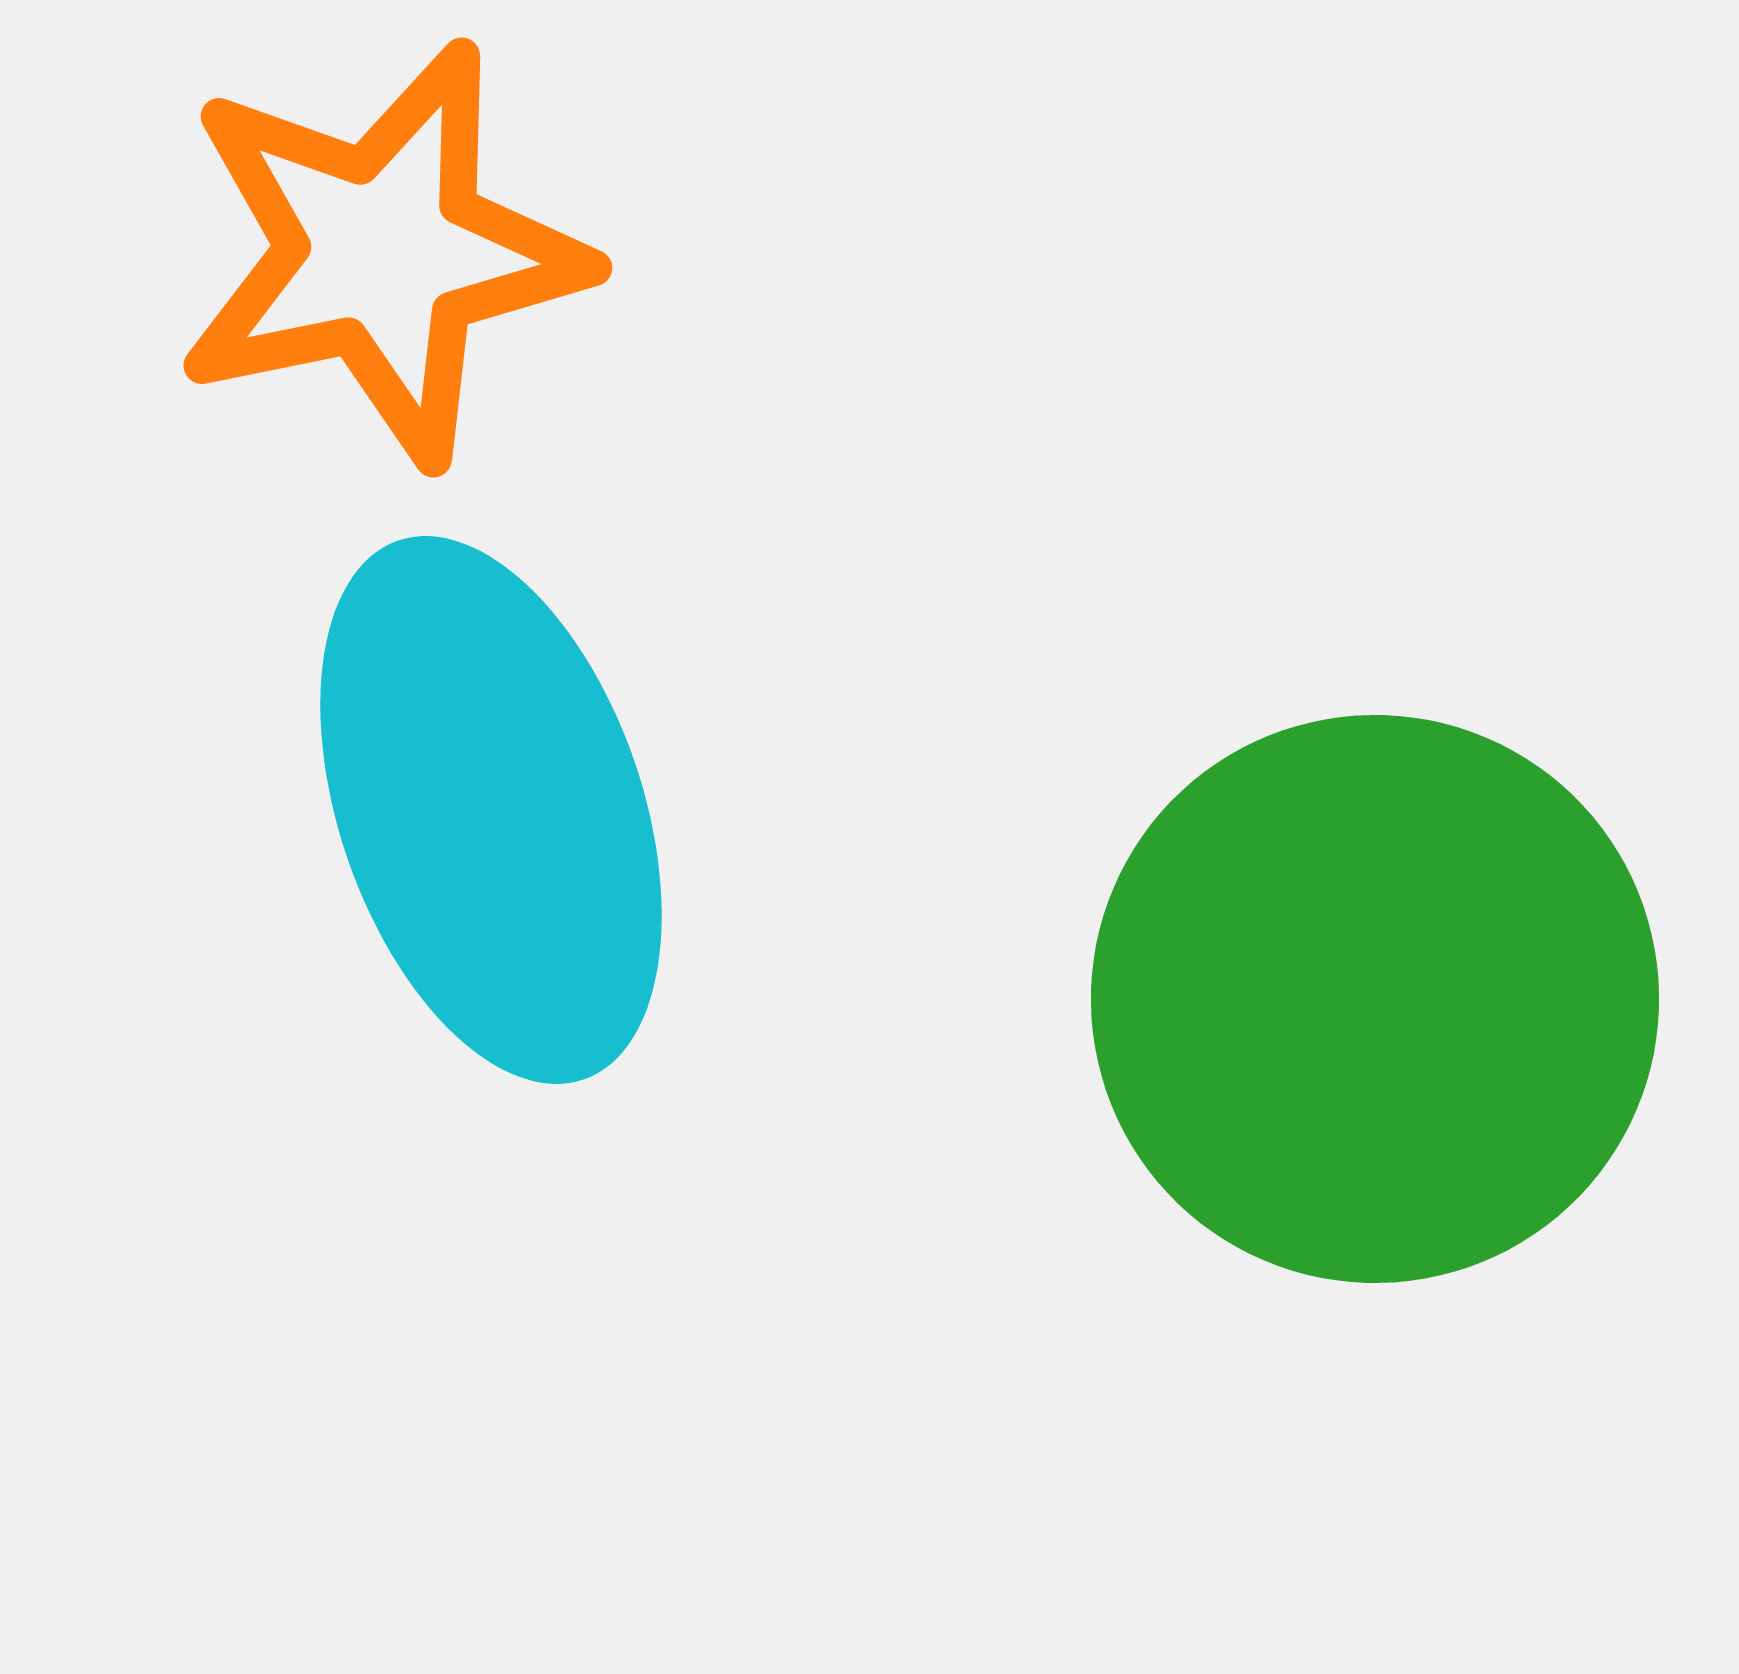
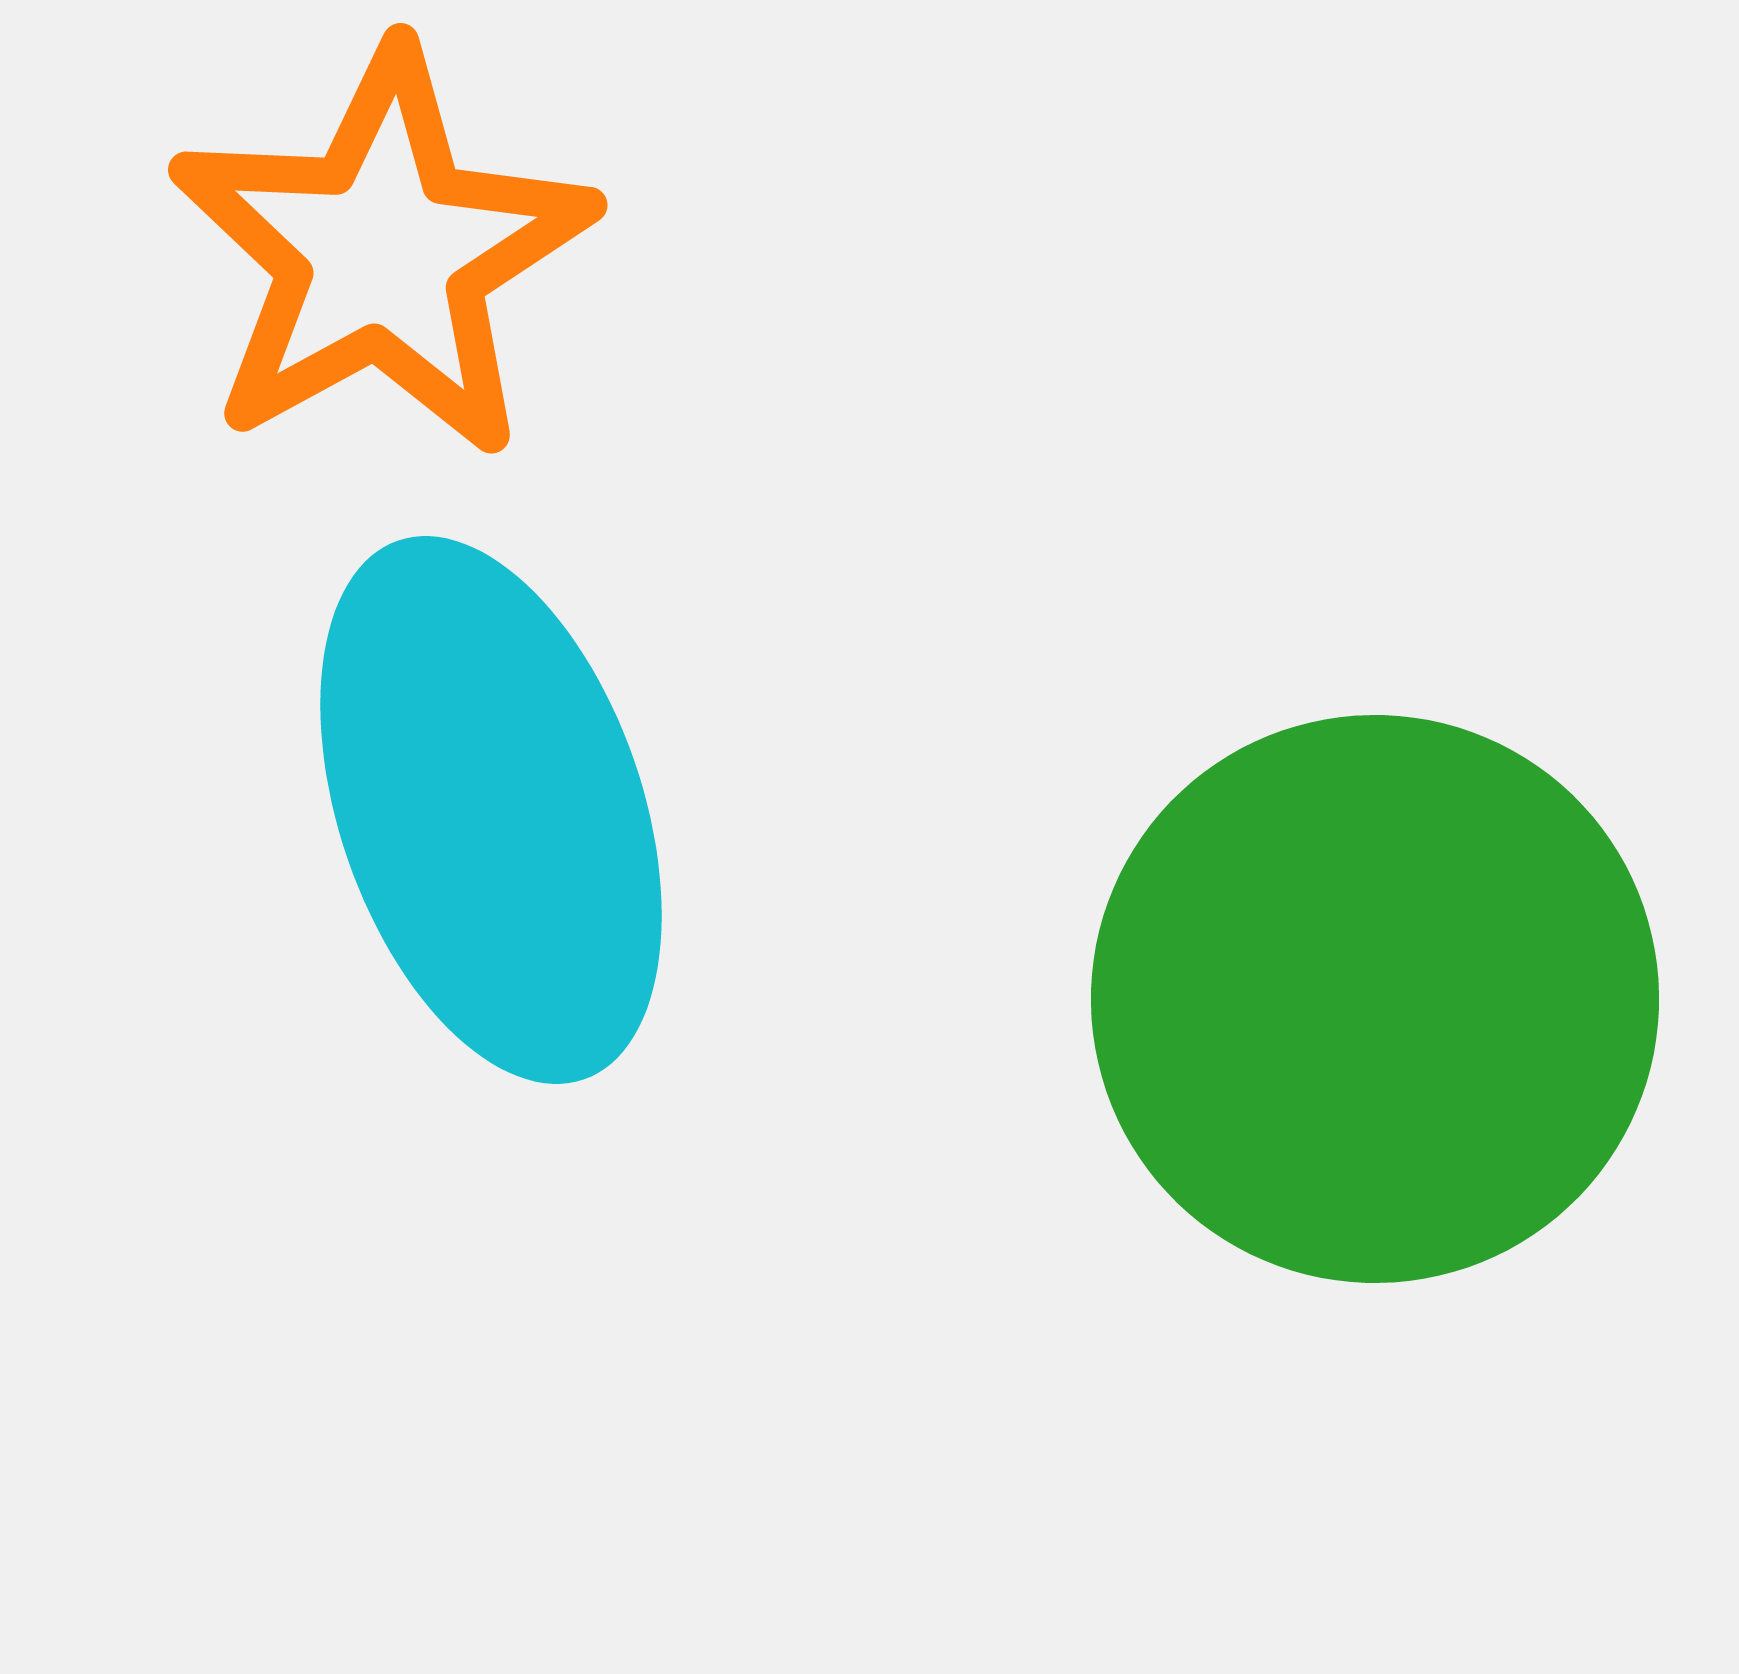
orange star: rotated 17 degrees counterclockwise
